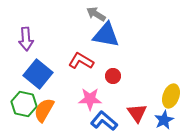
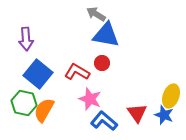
red L-shape: moved 4 px left, 11 px down
red circle: moved 11 px left, 13 px up
pink star: rotated 20 degrees clockwise
green hexagon: moved 1 px up
blue star: moved 5 px up; rotated 24 degrees counterclockwise
